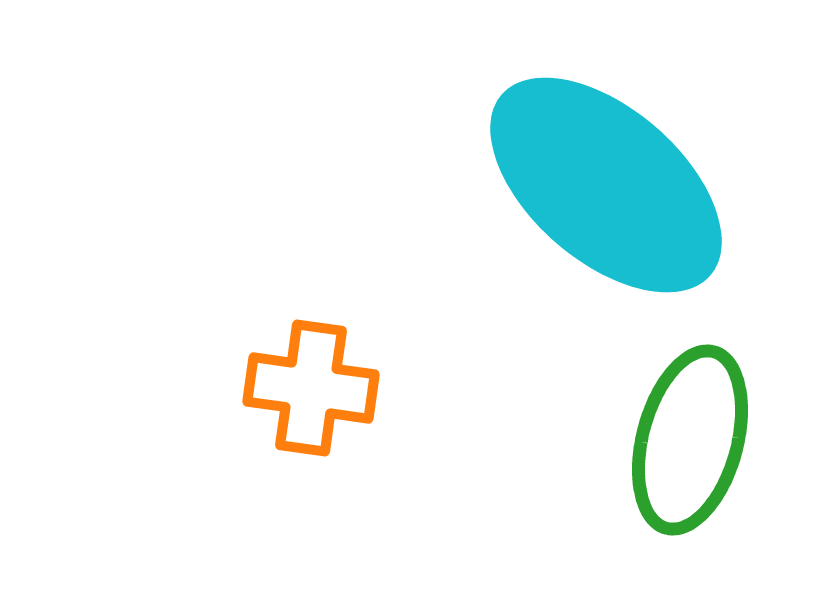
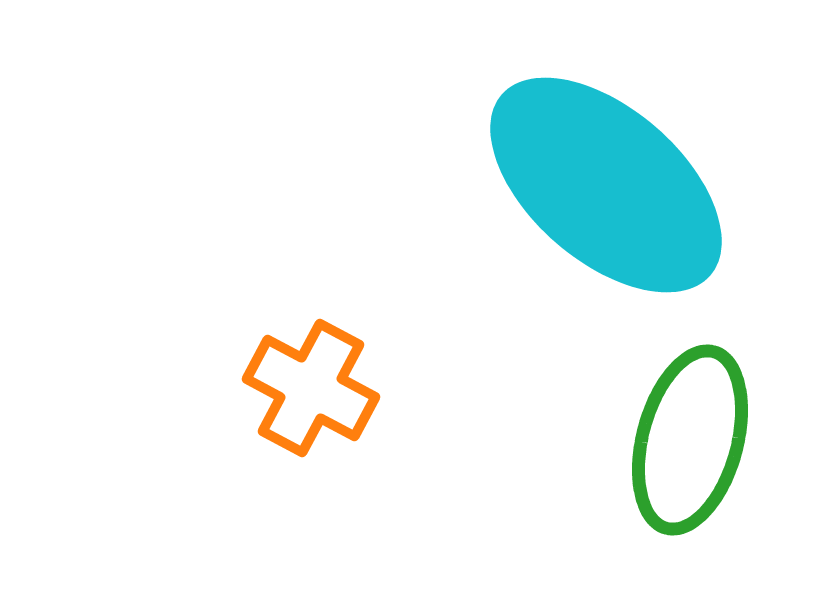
orange cross: rotated 20 degrees clockwise
